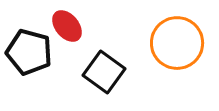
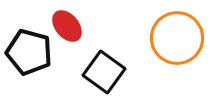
orange circle: moved 5 px up
